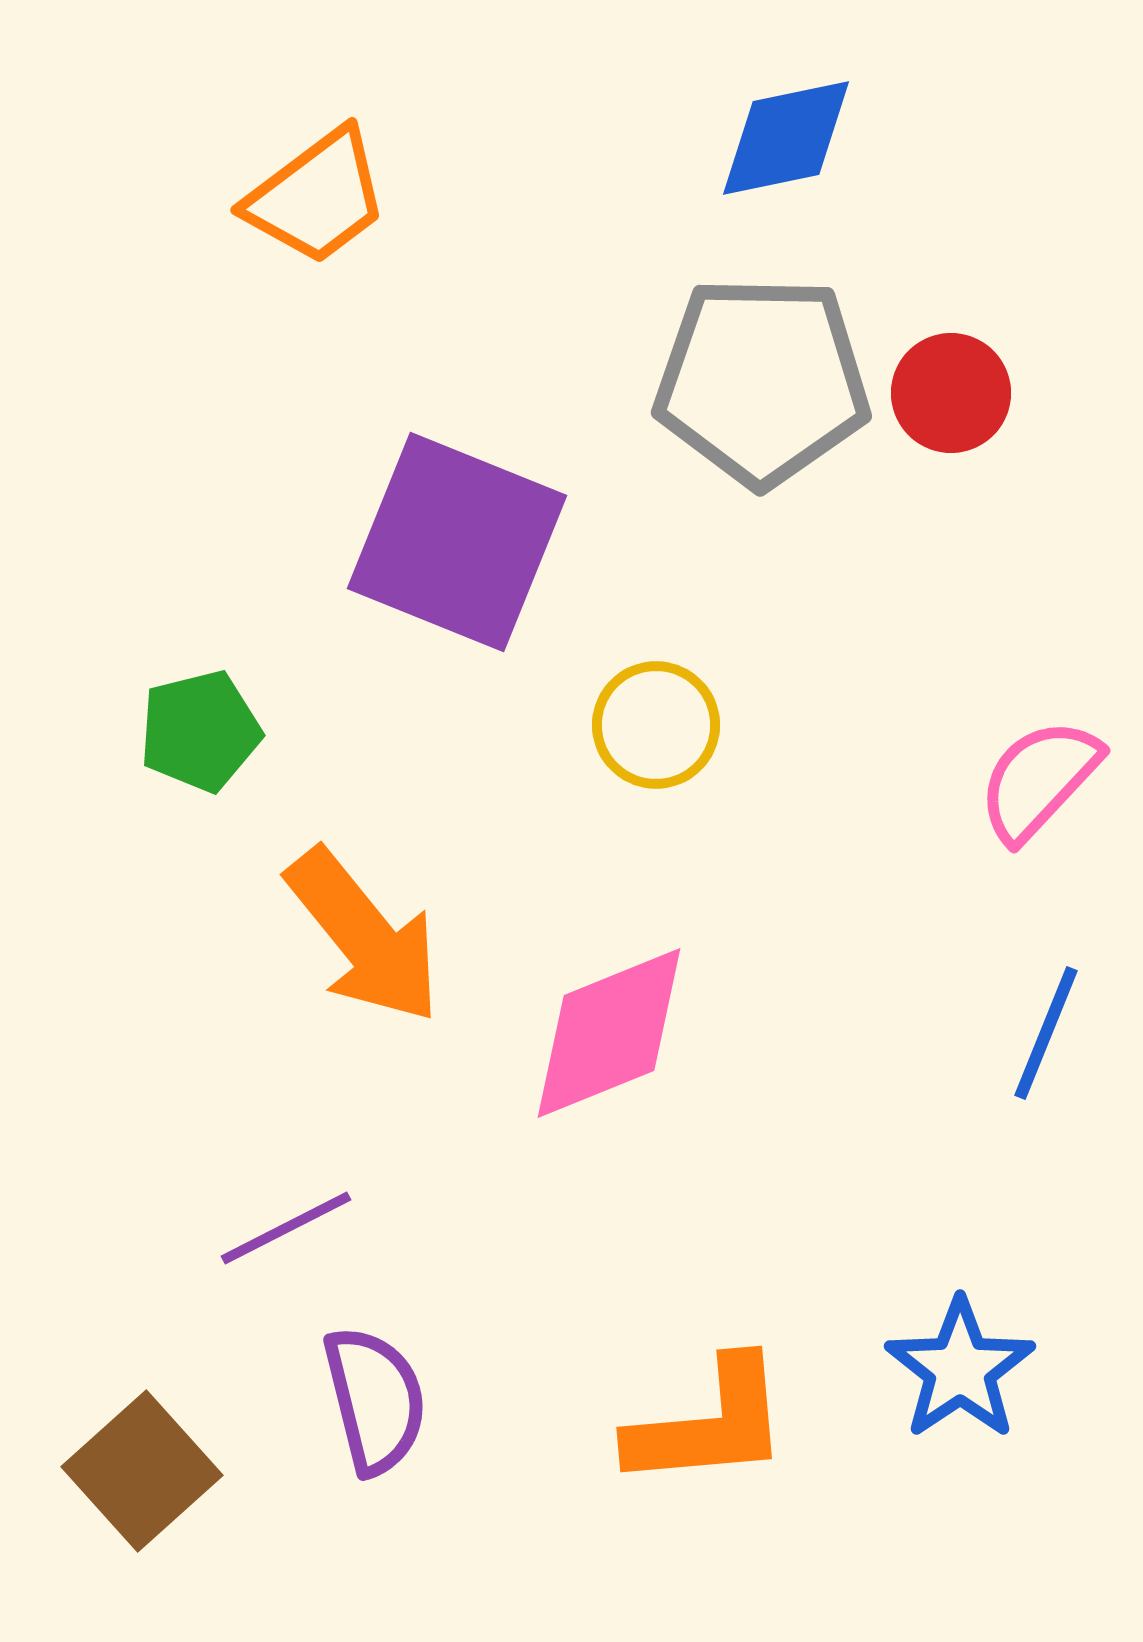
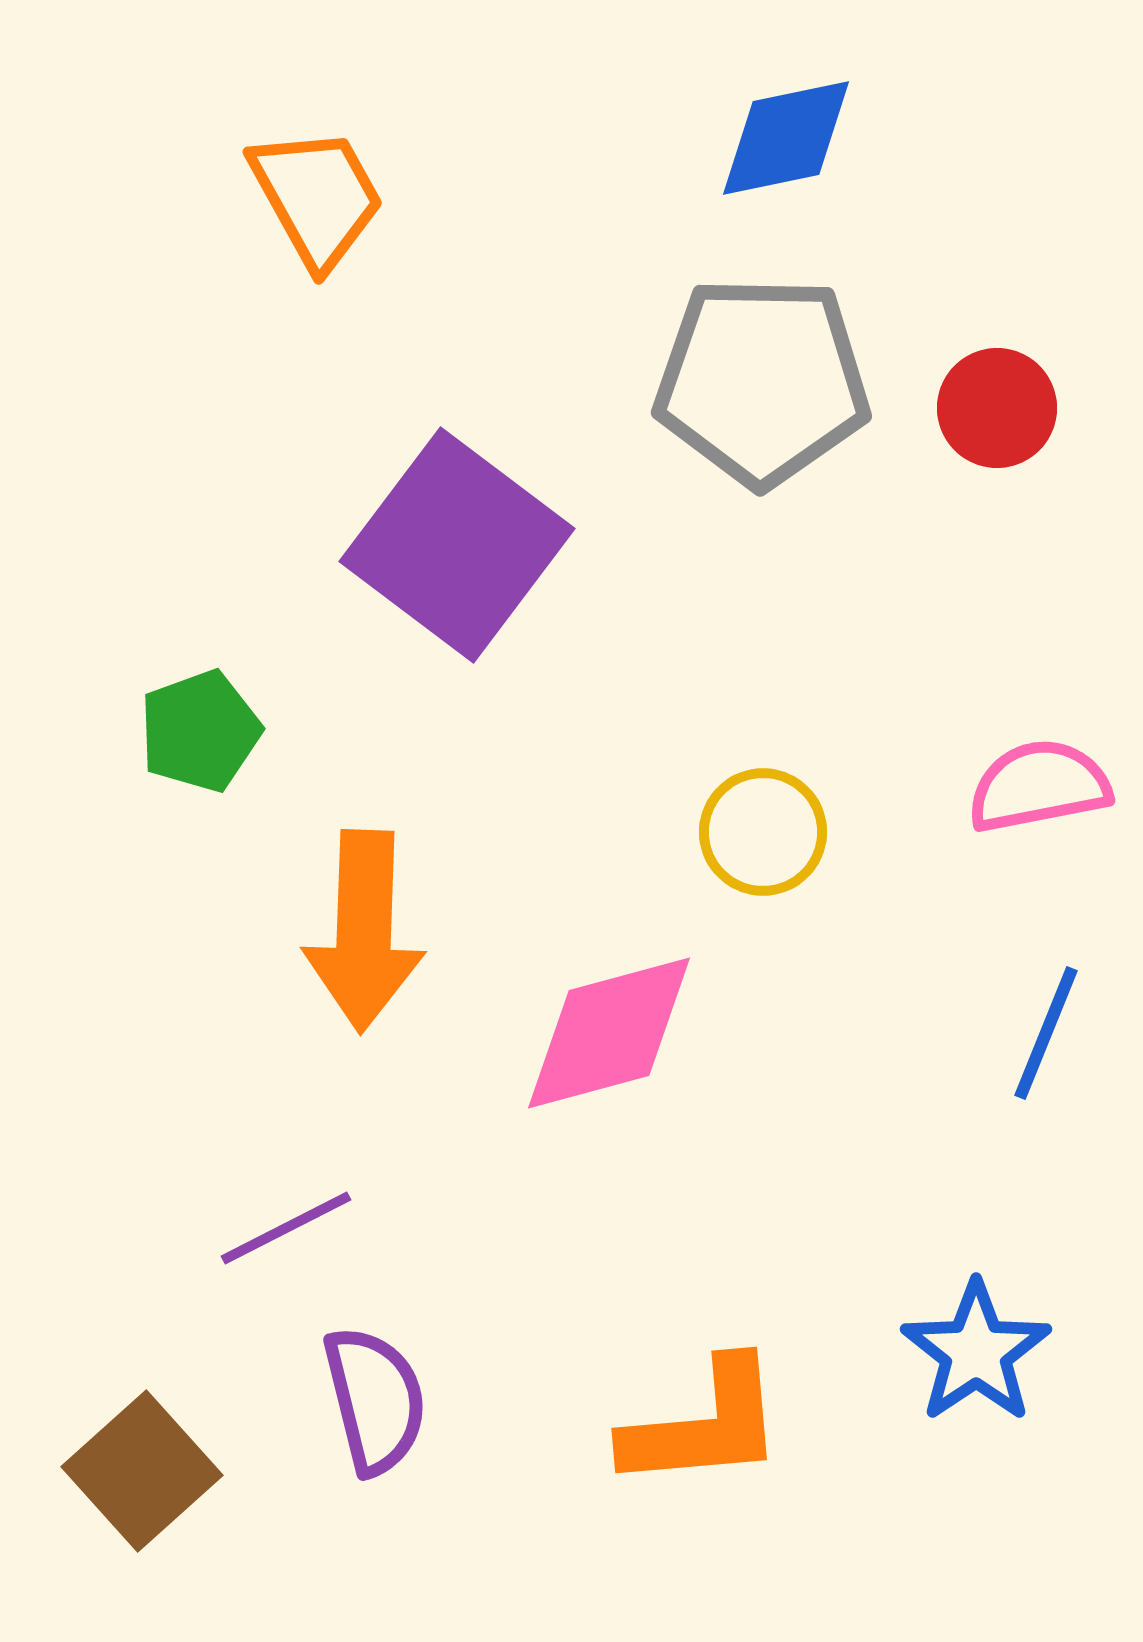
orange trapezoid: rotated 82 degrees counterclockwise
red circle: moved 46 px right, 15 px down
purple square: moved 3 px down; rotated 15 degrees clockwise
yellow circle: moved 107 px right, 107 px down
green pentagon: rotated 6 degrees counterclockwise
pink semicircle: moved 6 px down; rotated 36 degrees clockwise
orange arrow: moved 5 px up; rotated 41 degrees clockwise
pink diamond: rotated 7 degrees clockwise
blue star: moved 16 px right, 17 px up
orange L-shape: moved 5 px left, 1 px down
